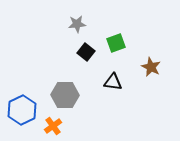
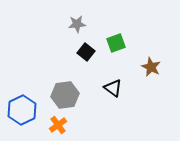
black triangle: moved 6 px down; rotated 30 degrees clockwise
gray hexagon: rotated 8 degrees counterclockwise
orange cross: moved 5 px right, 1 px up
